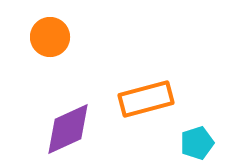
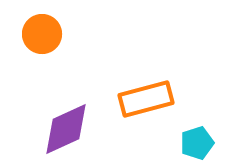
orange circle: moved 8 px left, 3 px up
purple diamond: moved 2 px left
